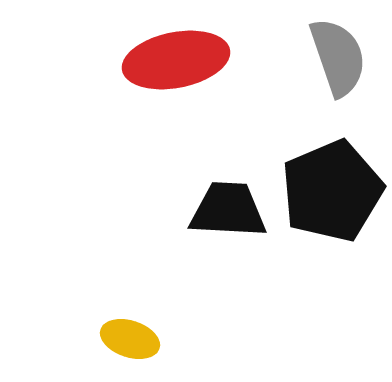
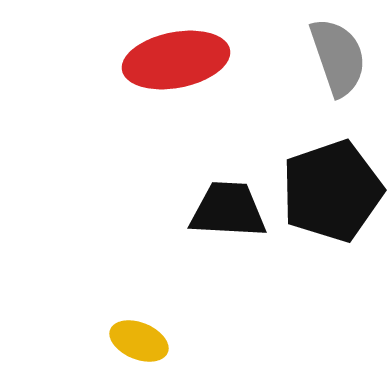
black pentagon: rotated 4 degrees clockwise
yellow ellipse: moved 9 px right, 2 px down; rotated 4 degrees clockwise
